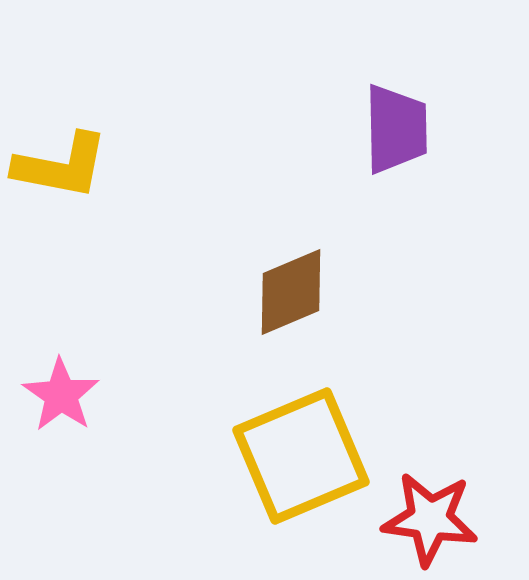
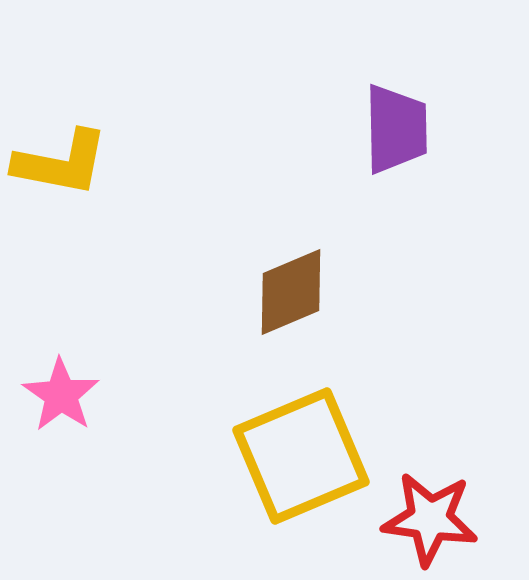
yellow L-shape: moved 3 px up
